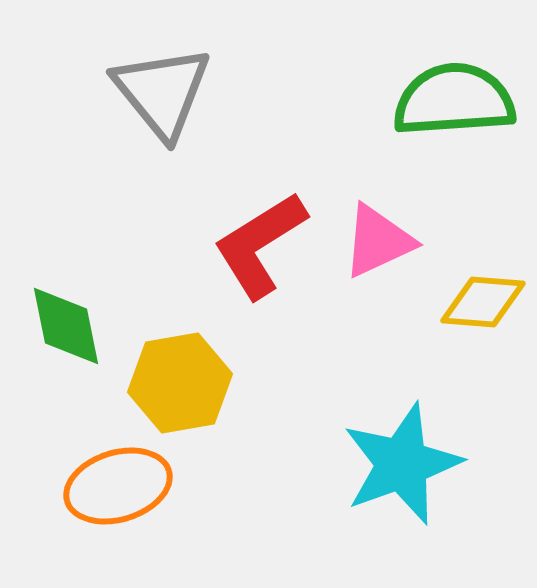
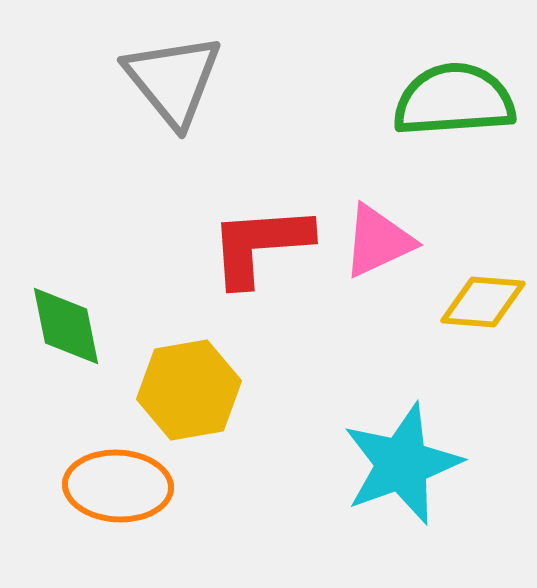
gray triangle: moved 11 px right, 12 px up
red L-shape: rotated 28 degrees clockwise
yellow hexagon: moved 9 px right, 7 px down
orange ellipse: rotated 20 degrees clockwise
